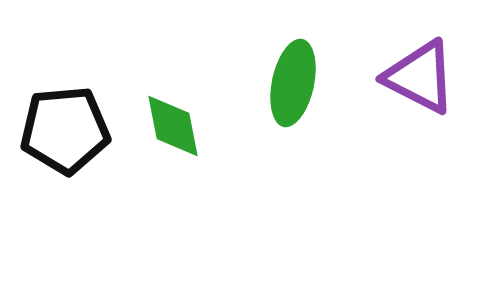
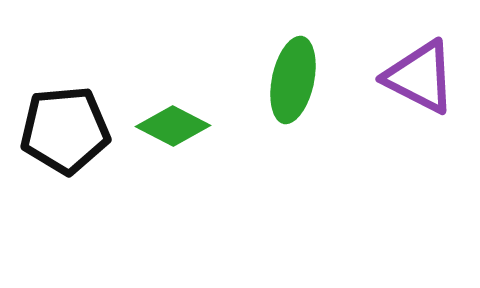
green ellipse: moved 3 px up
green diamond: rotated 52 degrees counterclockwise
